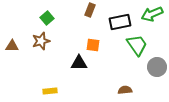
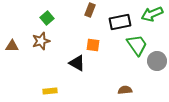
black triangle: moved 2 px left; rotated 30 degrees clockwise
gray circle: moved 6 px up
